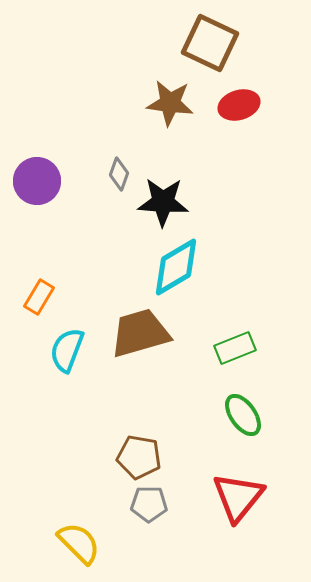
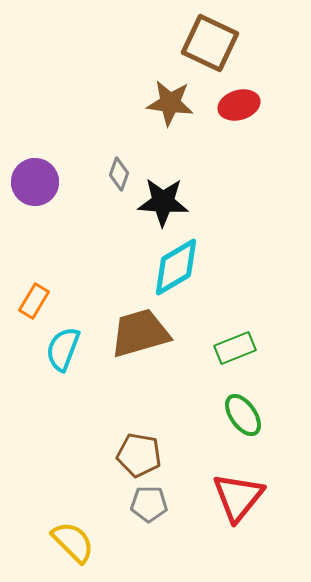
purple circle: moved 2 px left, 1 px down
orange rectangle: moved 5 px left, 4 px down
cyan semicircle: moved 4 px left, 1 px up
brown pentagon: moved 2 px up
yellow semicircle: moved 6 px left, 1 px up
